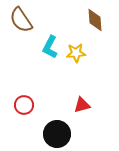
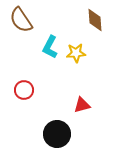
red circle: moved 15 px up
